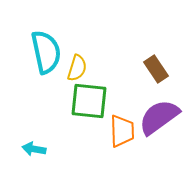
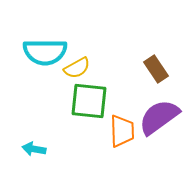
cyan semicircle: moved 1 px left; rotated 102 degrees clockwise
yellow semicircle: rotated 44 degrees clockwise
